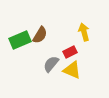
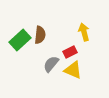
brown semicircle: rotated 24 degrees counterclockwise
green rectangle: rotated 20 degrees counterclockwise
yellow triangle: moved 1 px right
